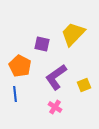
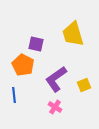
yellow trapezoid: rotated 60 degrees counterclockwise
purple square: moved 6 px left
orange pentagon: moved 3 px right, 1 px up
purple L-shape: moved 2 px down
blue line: moved 1 px left, 1 px down
